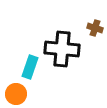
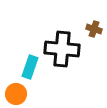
brown cross: moved 1 px left, 1 px down
